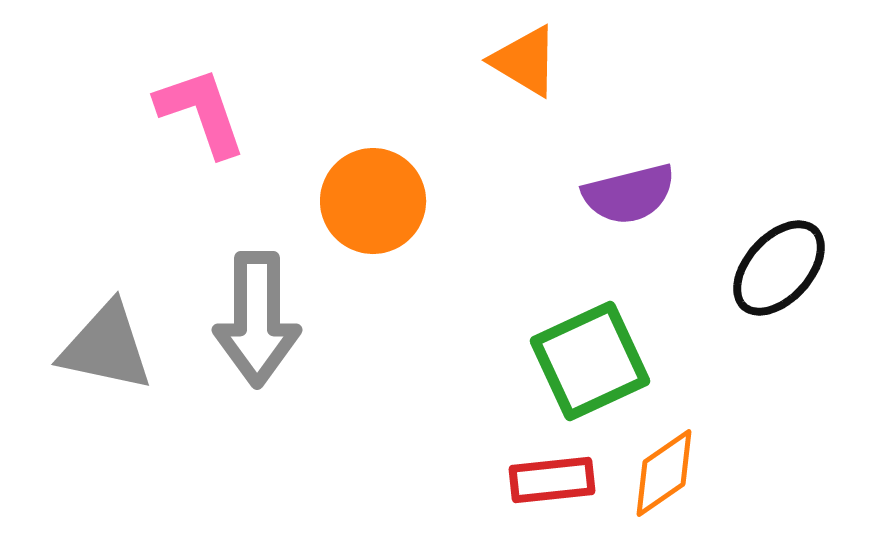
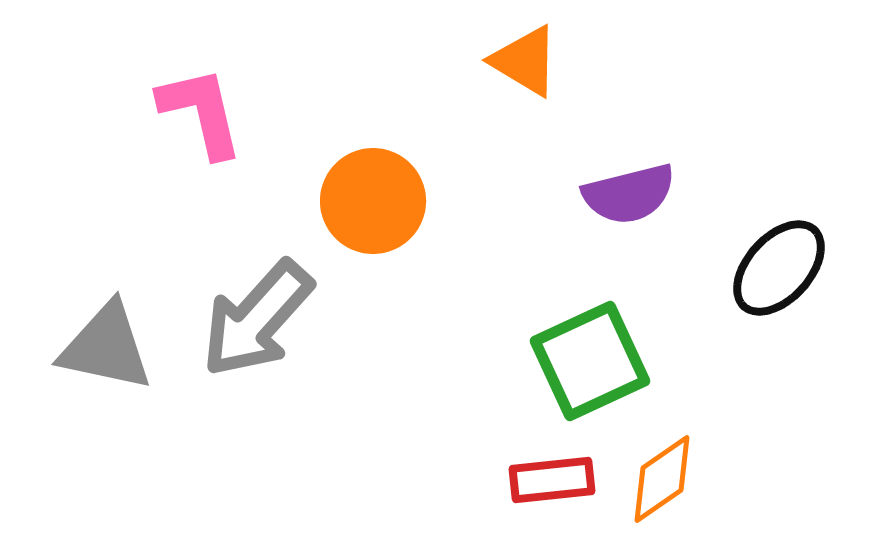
pink L-shape: rotated 6 degrees clockwise
gray arrow: rotated 42 degrees clockwise
orange diamond: moved 2 px left, 6 px down
